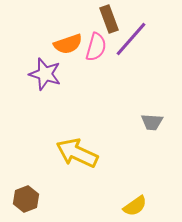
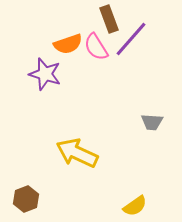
pink semicircle: rotated 132 degrees clockwise
